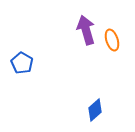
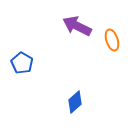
purple arrow: moved 9 px left, 4 px up; rotated 48 degrees counterclockwise
blue diamond: moved 20 px left, 8 px up
